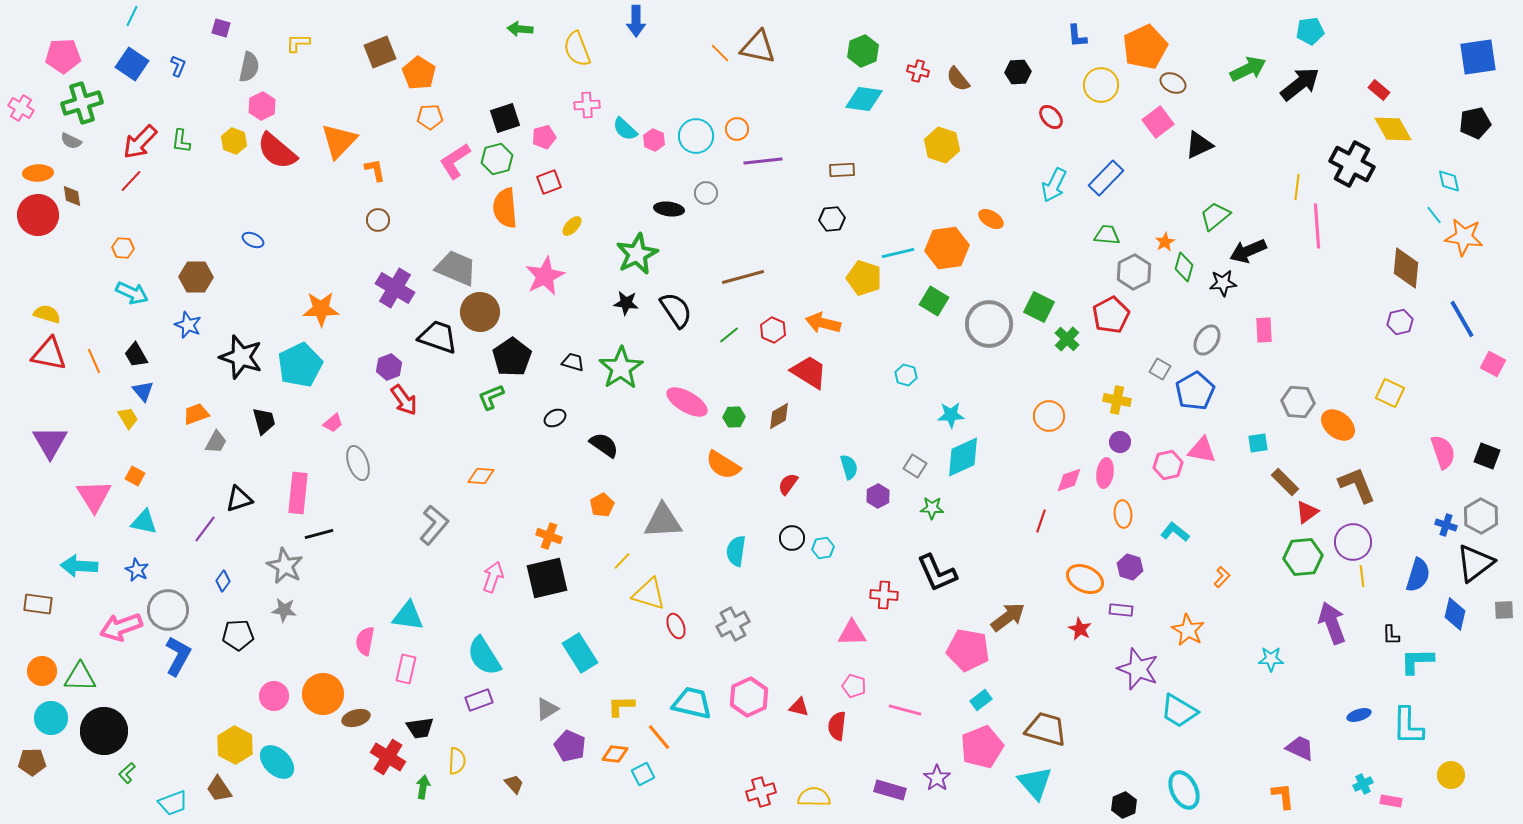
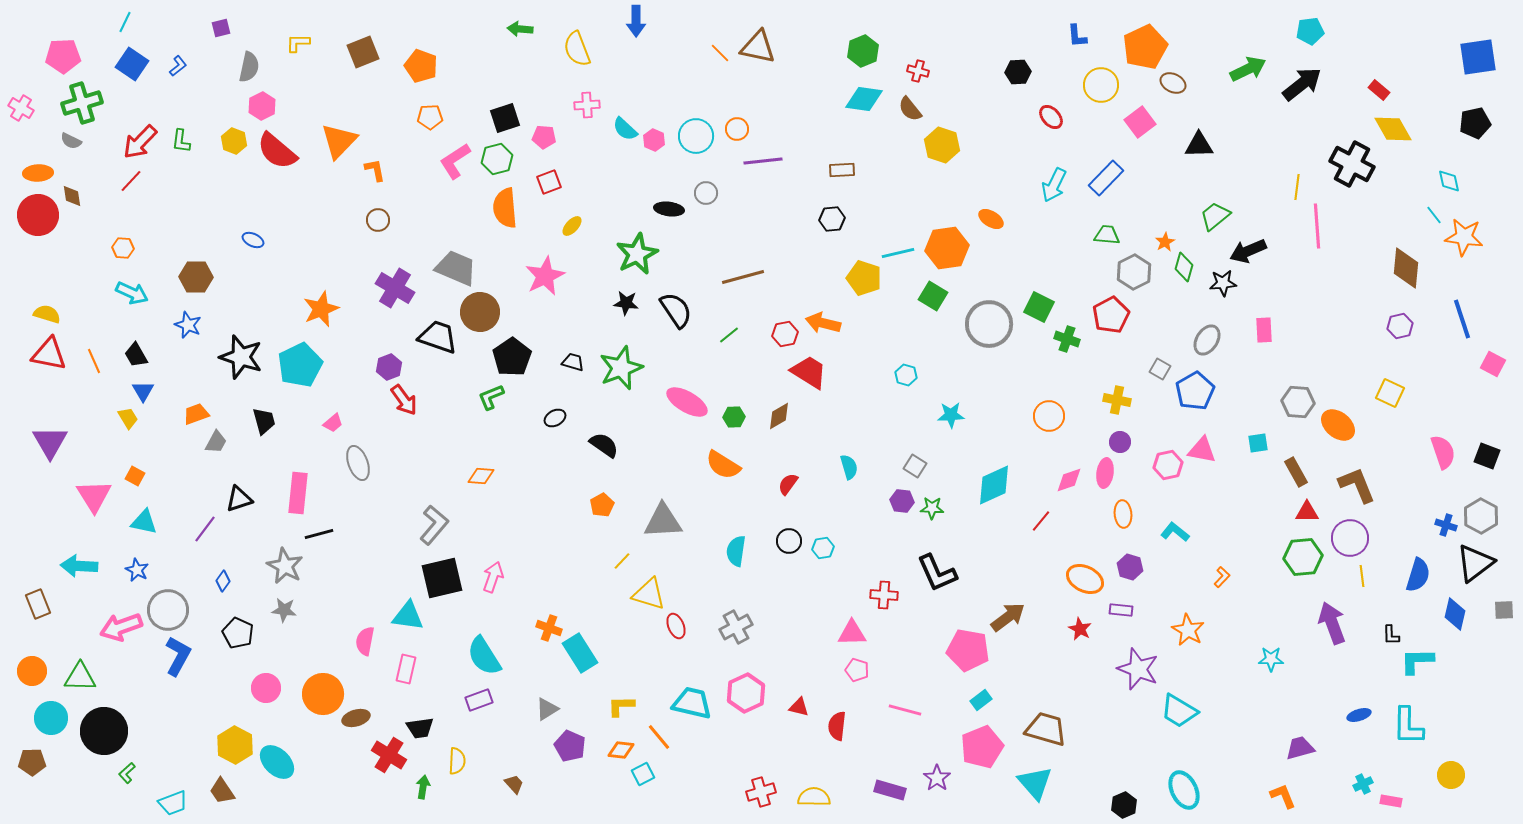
cyan line at (132, 16): moved 7 px left, 6 px down
purple square at (221, 28): rotated 30 degrees counterclockwise
brown square at (380, 52): moved 17 px left
blue L-shape at (178, 66): rotated 30 degrees clockwise
orange pentagon at (419, 73): moved 2 px right, 7 px up; rotated 12 degrees counterclockwise
brown semicircle at (958, 79): moved 48 px left, 30 px down
black arrow at (1300, 84): moved 2 px right
pink square at (1158, 122): moved 18 px left
pink pentagon at (544, 137): rotated 20 degrees clockwise
black triangle at (1199, 145): rotated 24 degrees clockwise
green square at (934, 301): moved 1 px left, 5 px up
orange star at (321, 309): rotated 21 degrees counterclockwise
blue line at (1462, 319): rotated 12 degrees clockwise
purple hexagon at (1400, 322): moved 4 px down
red hexagon at (773, 330): moved 12 px right, 4 px down; rotated 25 degrees clockwise
green cross at (1067, 339): rotated 25 degrees counterclockwise
green star at (621, 368): rotated 12 degrees clockwise
blue triangle at (143, 391): rotated 10 degrees clockwise
cyan diamond at (963, 457): moved 31 px right, 28 px down
brown rectangle at (1285, 482): moved 11 px right, 10 px up; rotated 16 degrees clockwise
purple hexagon at (878, 496): moved 24 px right, 5 px down; rotated 25 degrees counterclockwise
red triangle at (1307, 512): rotated 35 degrees clockwise
red line at (1041, 521): rotated 20 degrees clockwise
orange cross at (549, 536): moved 92 px down
black circle at (792, 538): moved 3 px left, 3 px down
purple circle at (1353, 542): moved 3 px left, 4 px up
black square at (547, 578): moved 105 px left
brown rectangle at (38, 604): rotated 60 degrees clockwise
gray cross at (733, 624): moved 3 px right, 3 px down
black pentagon at (238, 635): moved 2 px up; rotated 28 degrees clockwise
orange circle at (42, 671): moved 10 px left
pink pentagon at (854, 686): moved 3 px right, 16 px up
pink circle at (274, 696): moved 8 px left, 8 px up
pink hexagon at (749, 697): moved 3 px left, 4 px up
purple trapezoid at (1300, 748): rotated 40 degrees counterclockwise
orange diamond at (615, 754): moved 6 px right, 4 px up
red cross at (388, 757): moved 1 px right, 2 px up
brown trapezoid at (219, 789): moved 3 px right, 2 px down
orange L-shape at (1283, 796): rotated 16 degrees counterclockwise
